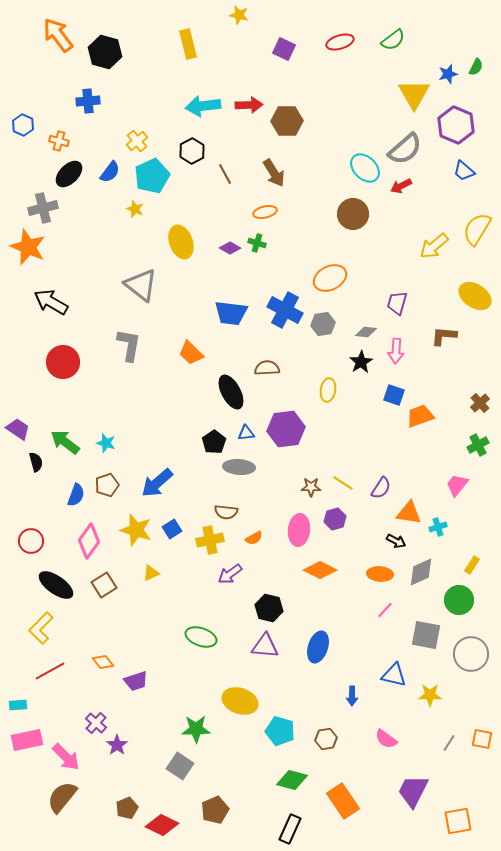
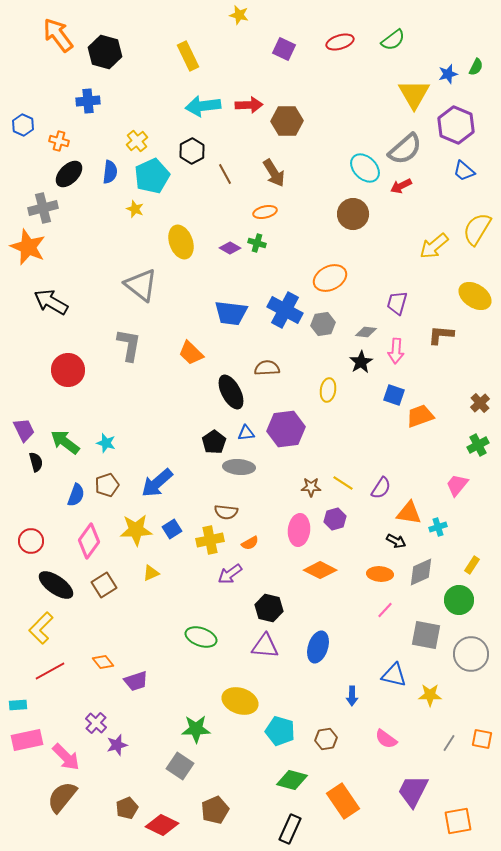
yellow rectangle at (188, 44): moved 12 px down; rotated 12 degrees counterclockwise
blue semicircle at (110, 172): rotated 30 degrees counterclockwise
brown L-shape at (444, 336): moved 3 px left, 1 px up
red circle at (63, 362): moved 5 px right, 8 px down
purple trapezoid at (18, 429): moved 6 px right, 1 px down; rotated 30 degrees clockwise
yellow star at (136, 530): rotated 20 degrees counterclockwise
orange semicircle at (254, 538): moved 4 px left, 5 px down
purple star at (117, 745): rotated 20 degrees clockwise
